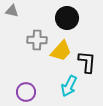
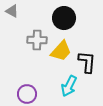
gray triangle: rotated 16 degrees clockwise
black circle: moved 3 px left
purple circle: moved 1 px right, 2 px down
